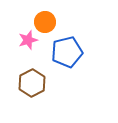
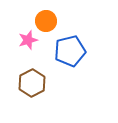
orange circle: moved 1 px right, 1 px up
blue pentagon: moved 3 px right, 1 px up
